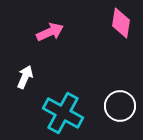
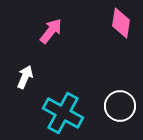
pink arrow: moved 1 px right, 1 px up; rotated 28 degrees counterclockwise
